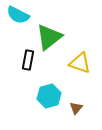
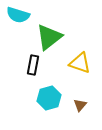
cyan semicircle: rotated 10 degrees counterclockwise
black rectangle: moved 5 px right, 5 px down
cyan hexagon: moved 2 px down
brown triangle: moved 4 px right, 3 px up
